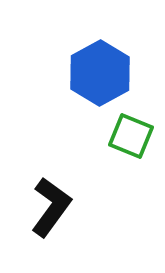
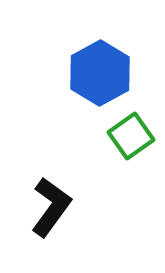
green square: rotated 33 degrees clockwise
